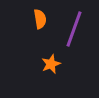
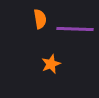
purple line: moved 1 px right; rotated 72 degrees clockwise
